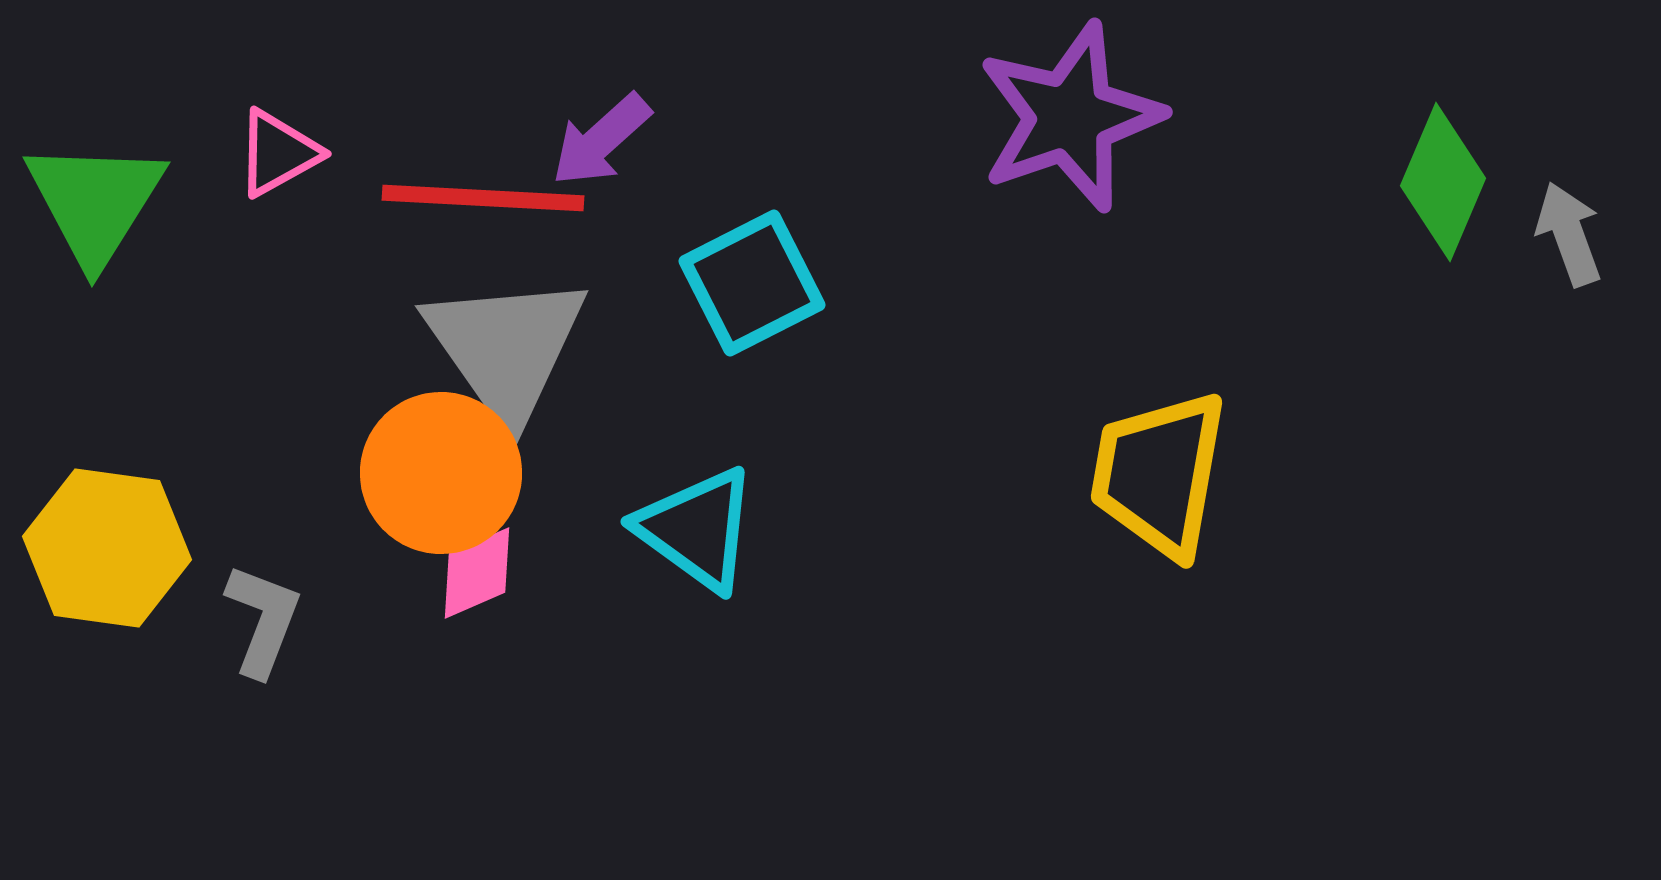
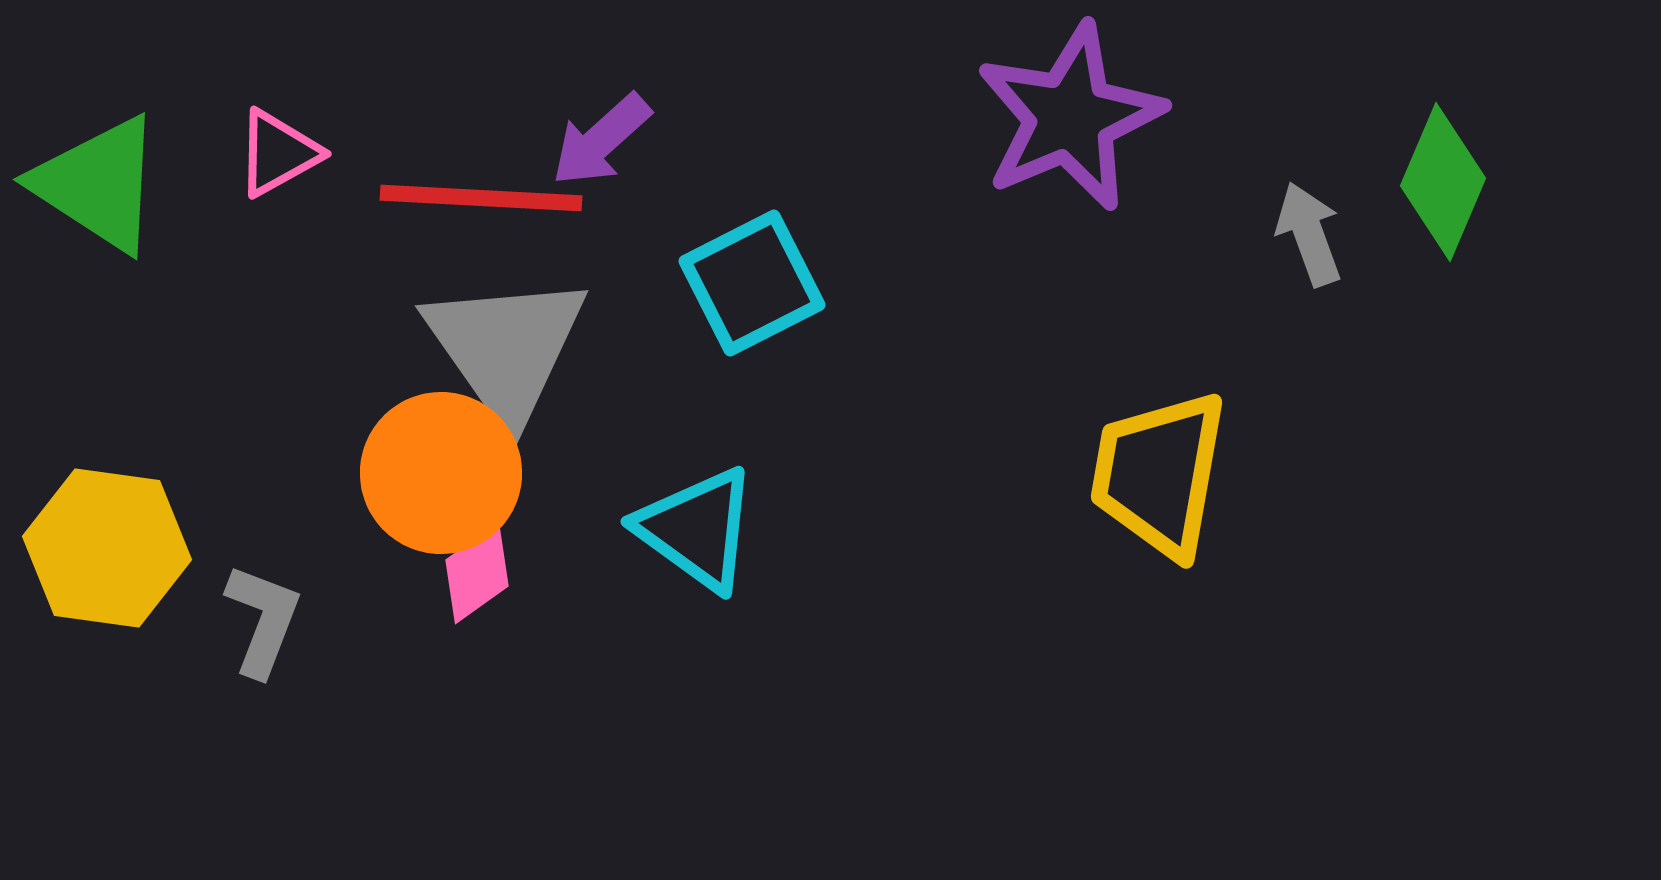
purple star: rotated 4 degrees counterclockwise
red line: moved 2 px left
green triangle: moved 3 px right, 18 px up; rotated 29 degrees counterclockwise
gray arrow: moved 260 px left
pink diamond: rotated 12 degrees counterclockwise
